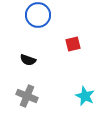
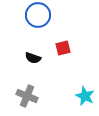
red square: moved 10 px left, 4 px down
black semicircle: moved 5 px right, 2 px up
